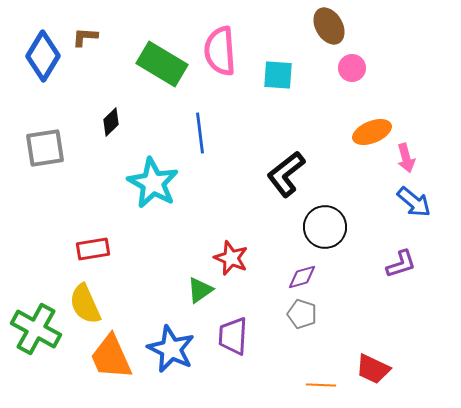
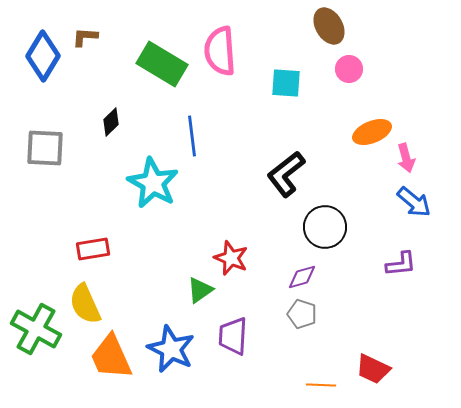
pink circle: moved 3 px left, 1 px down
cyan square: moved 8 px right, 8 px down
blue line: moved 8 px left, 3 px down
gray square: rotated 12 degrees clockwise
purple L-shape: rotated 12 degrees clockwise
